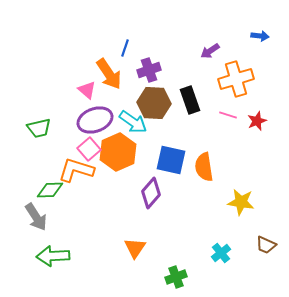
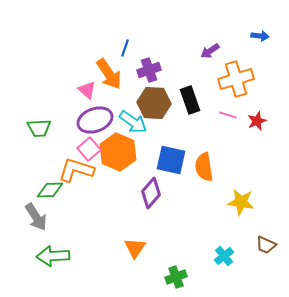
green trapezoid: rotated 10 degrees clockwise
orange hexagon: rotated 12 degrees counterclockwise
cyan cross: moved 3 px right, 3 px down
